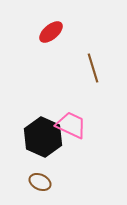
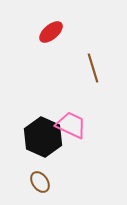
brown ellipse: rotated 30 degrees clockwise
